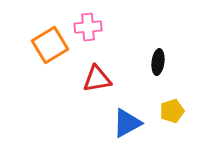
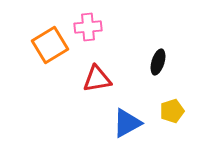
black ellipse: rotated 10 degrees clockwise
